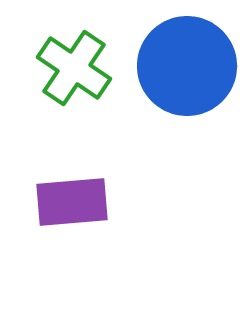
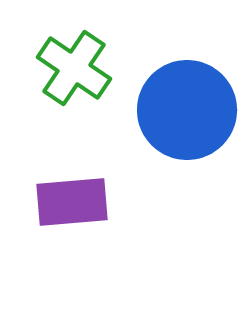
blue circle: moved 44 px down
